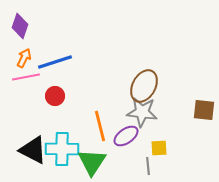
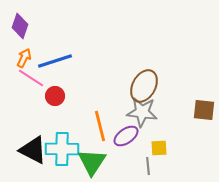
blue line: moved 1 px up
pink line: moved 5 px right, 1 px down; rotated 44 degrees clockwise
